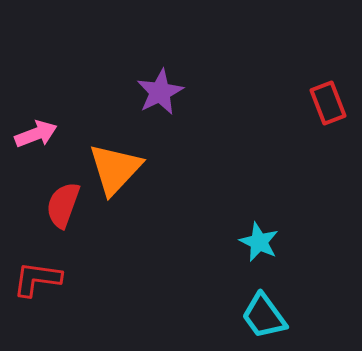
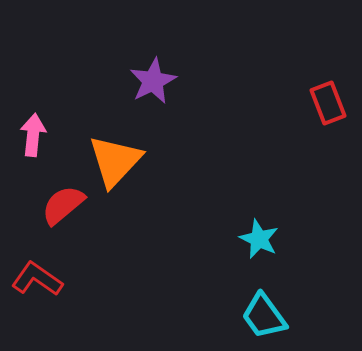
purple star: moved 7 px left, 11 px up
pink arrow: moved 3 px left, 1 px down; rotated 63 degrees counterclockwise
orange triangle: moved 8 px up
red semicircle: rotated 30 degrees clockwise
cyan star: moved 3 px up
red L-shape: rotated 27 degrees clockwise
